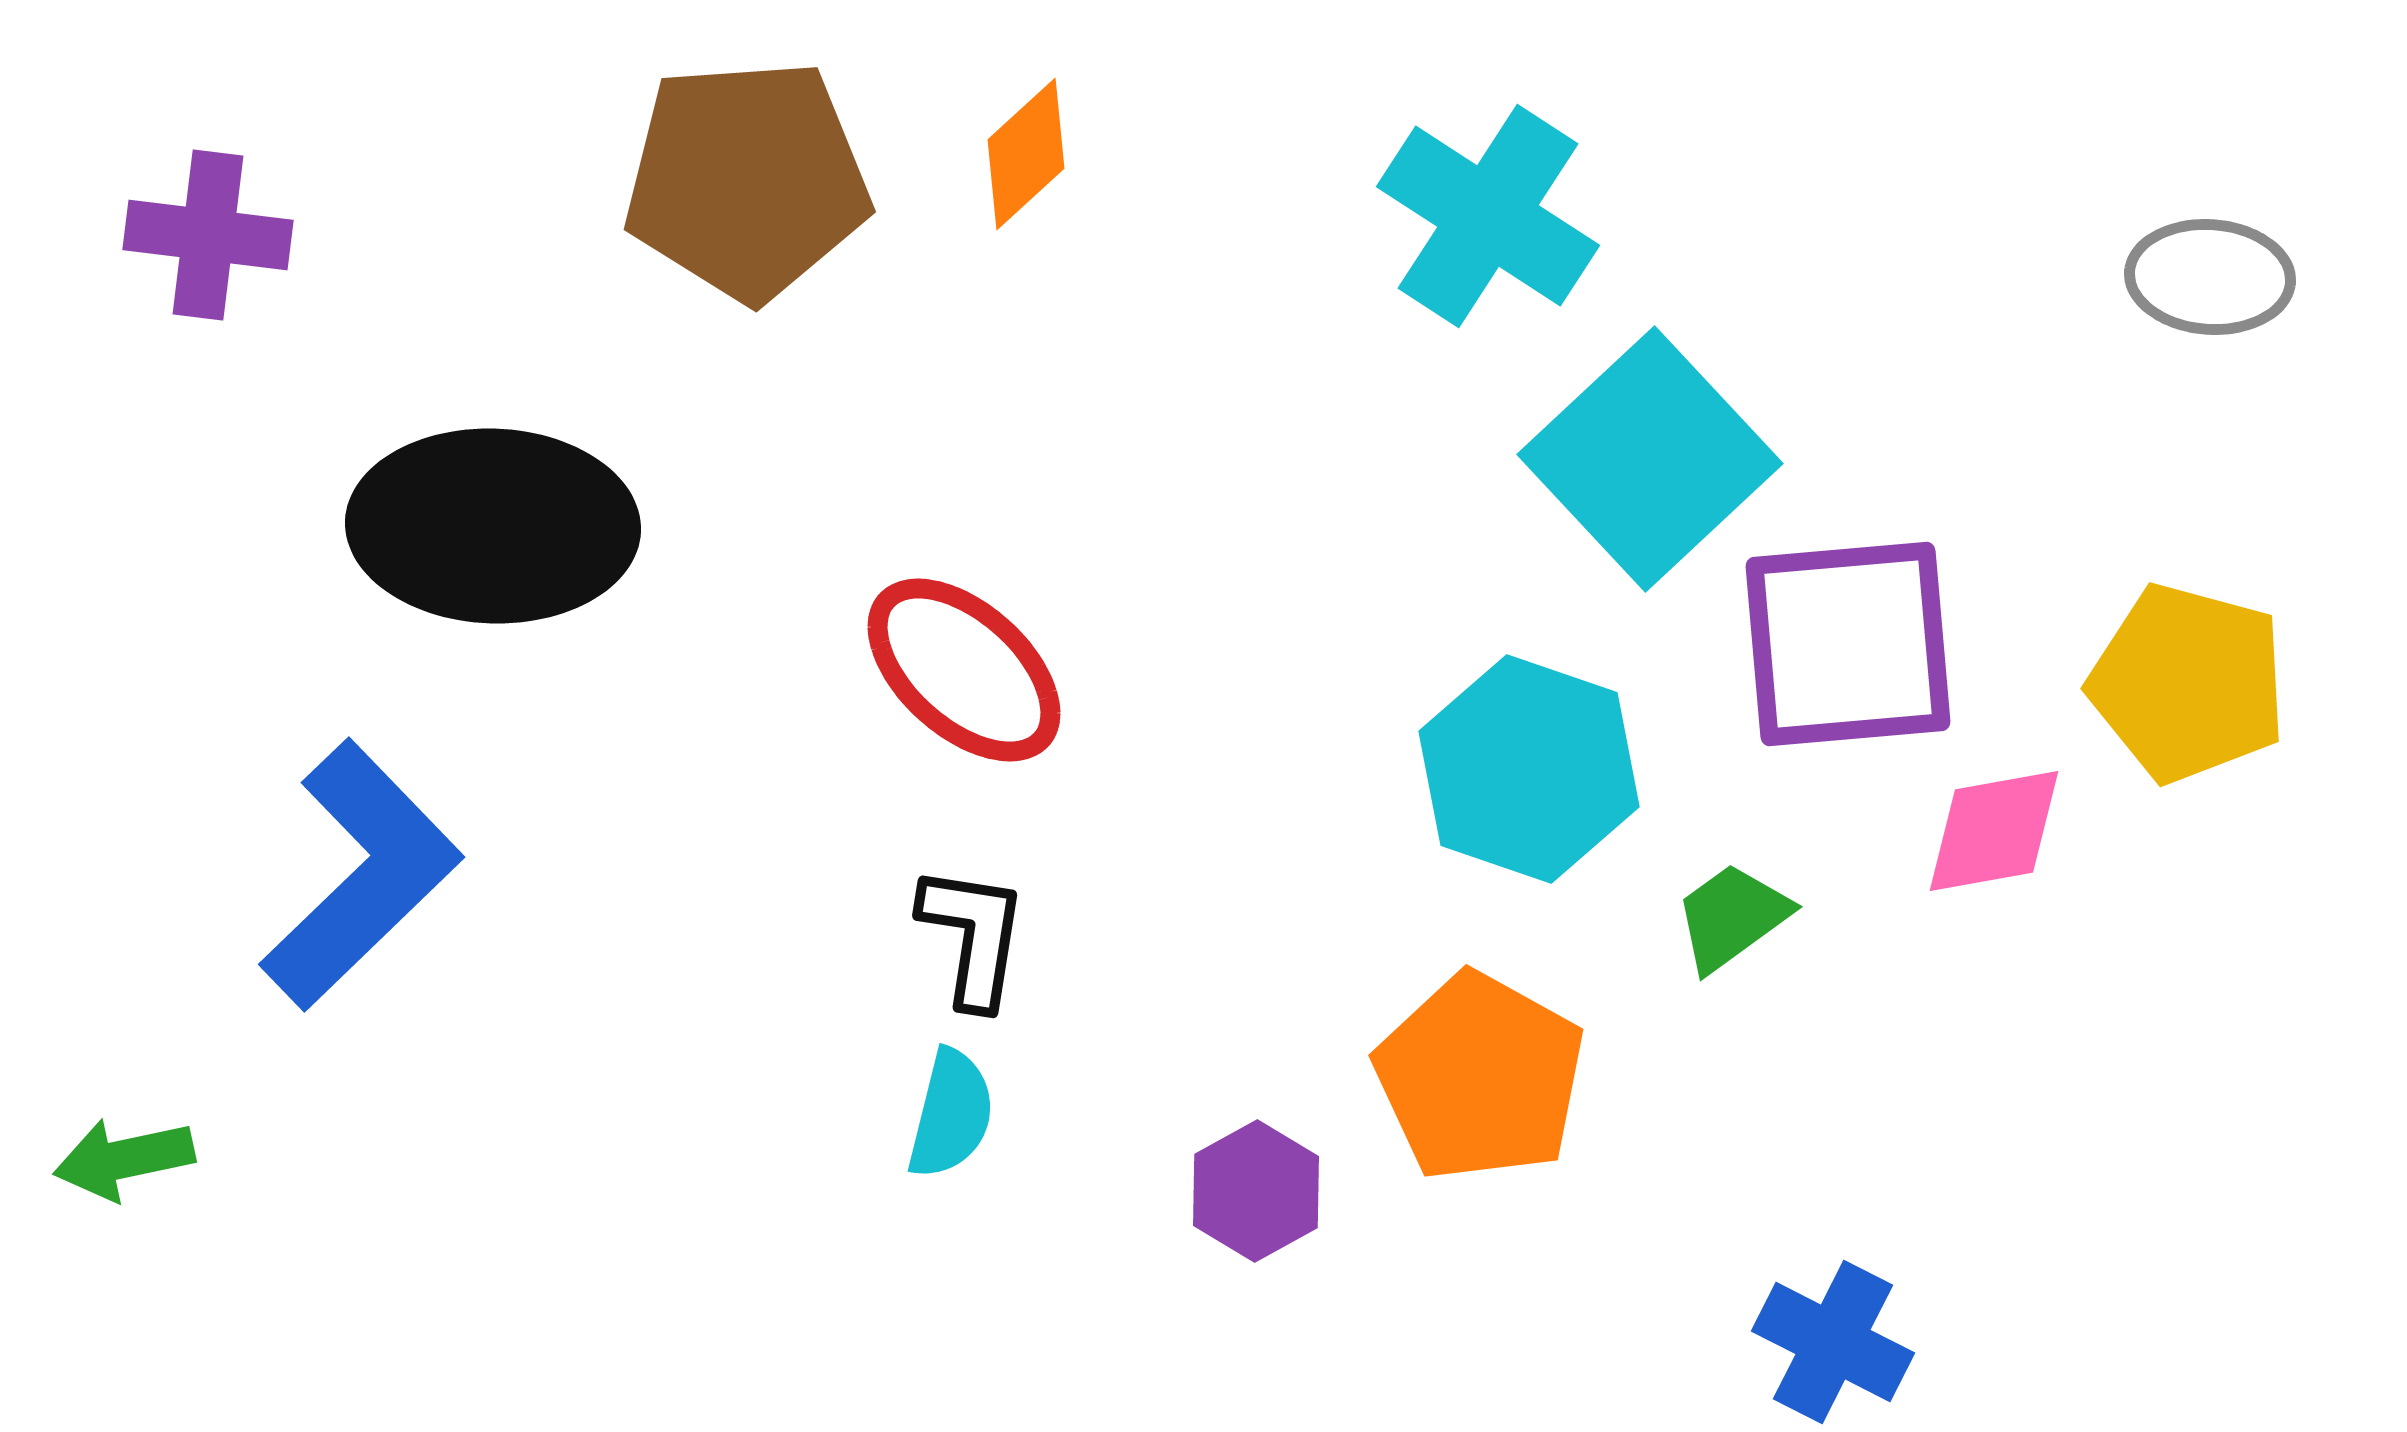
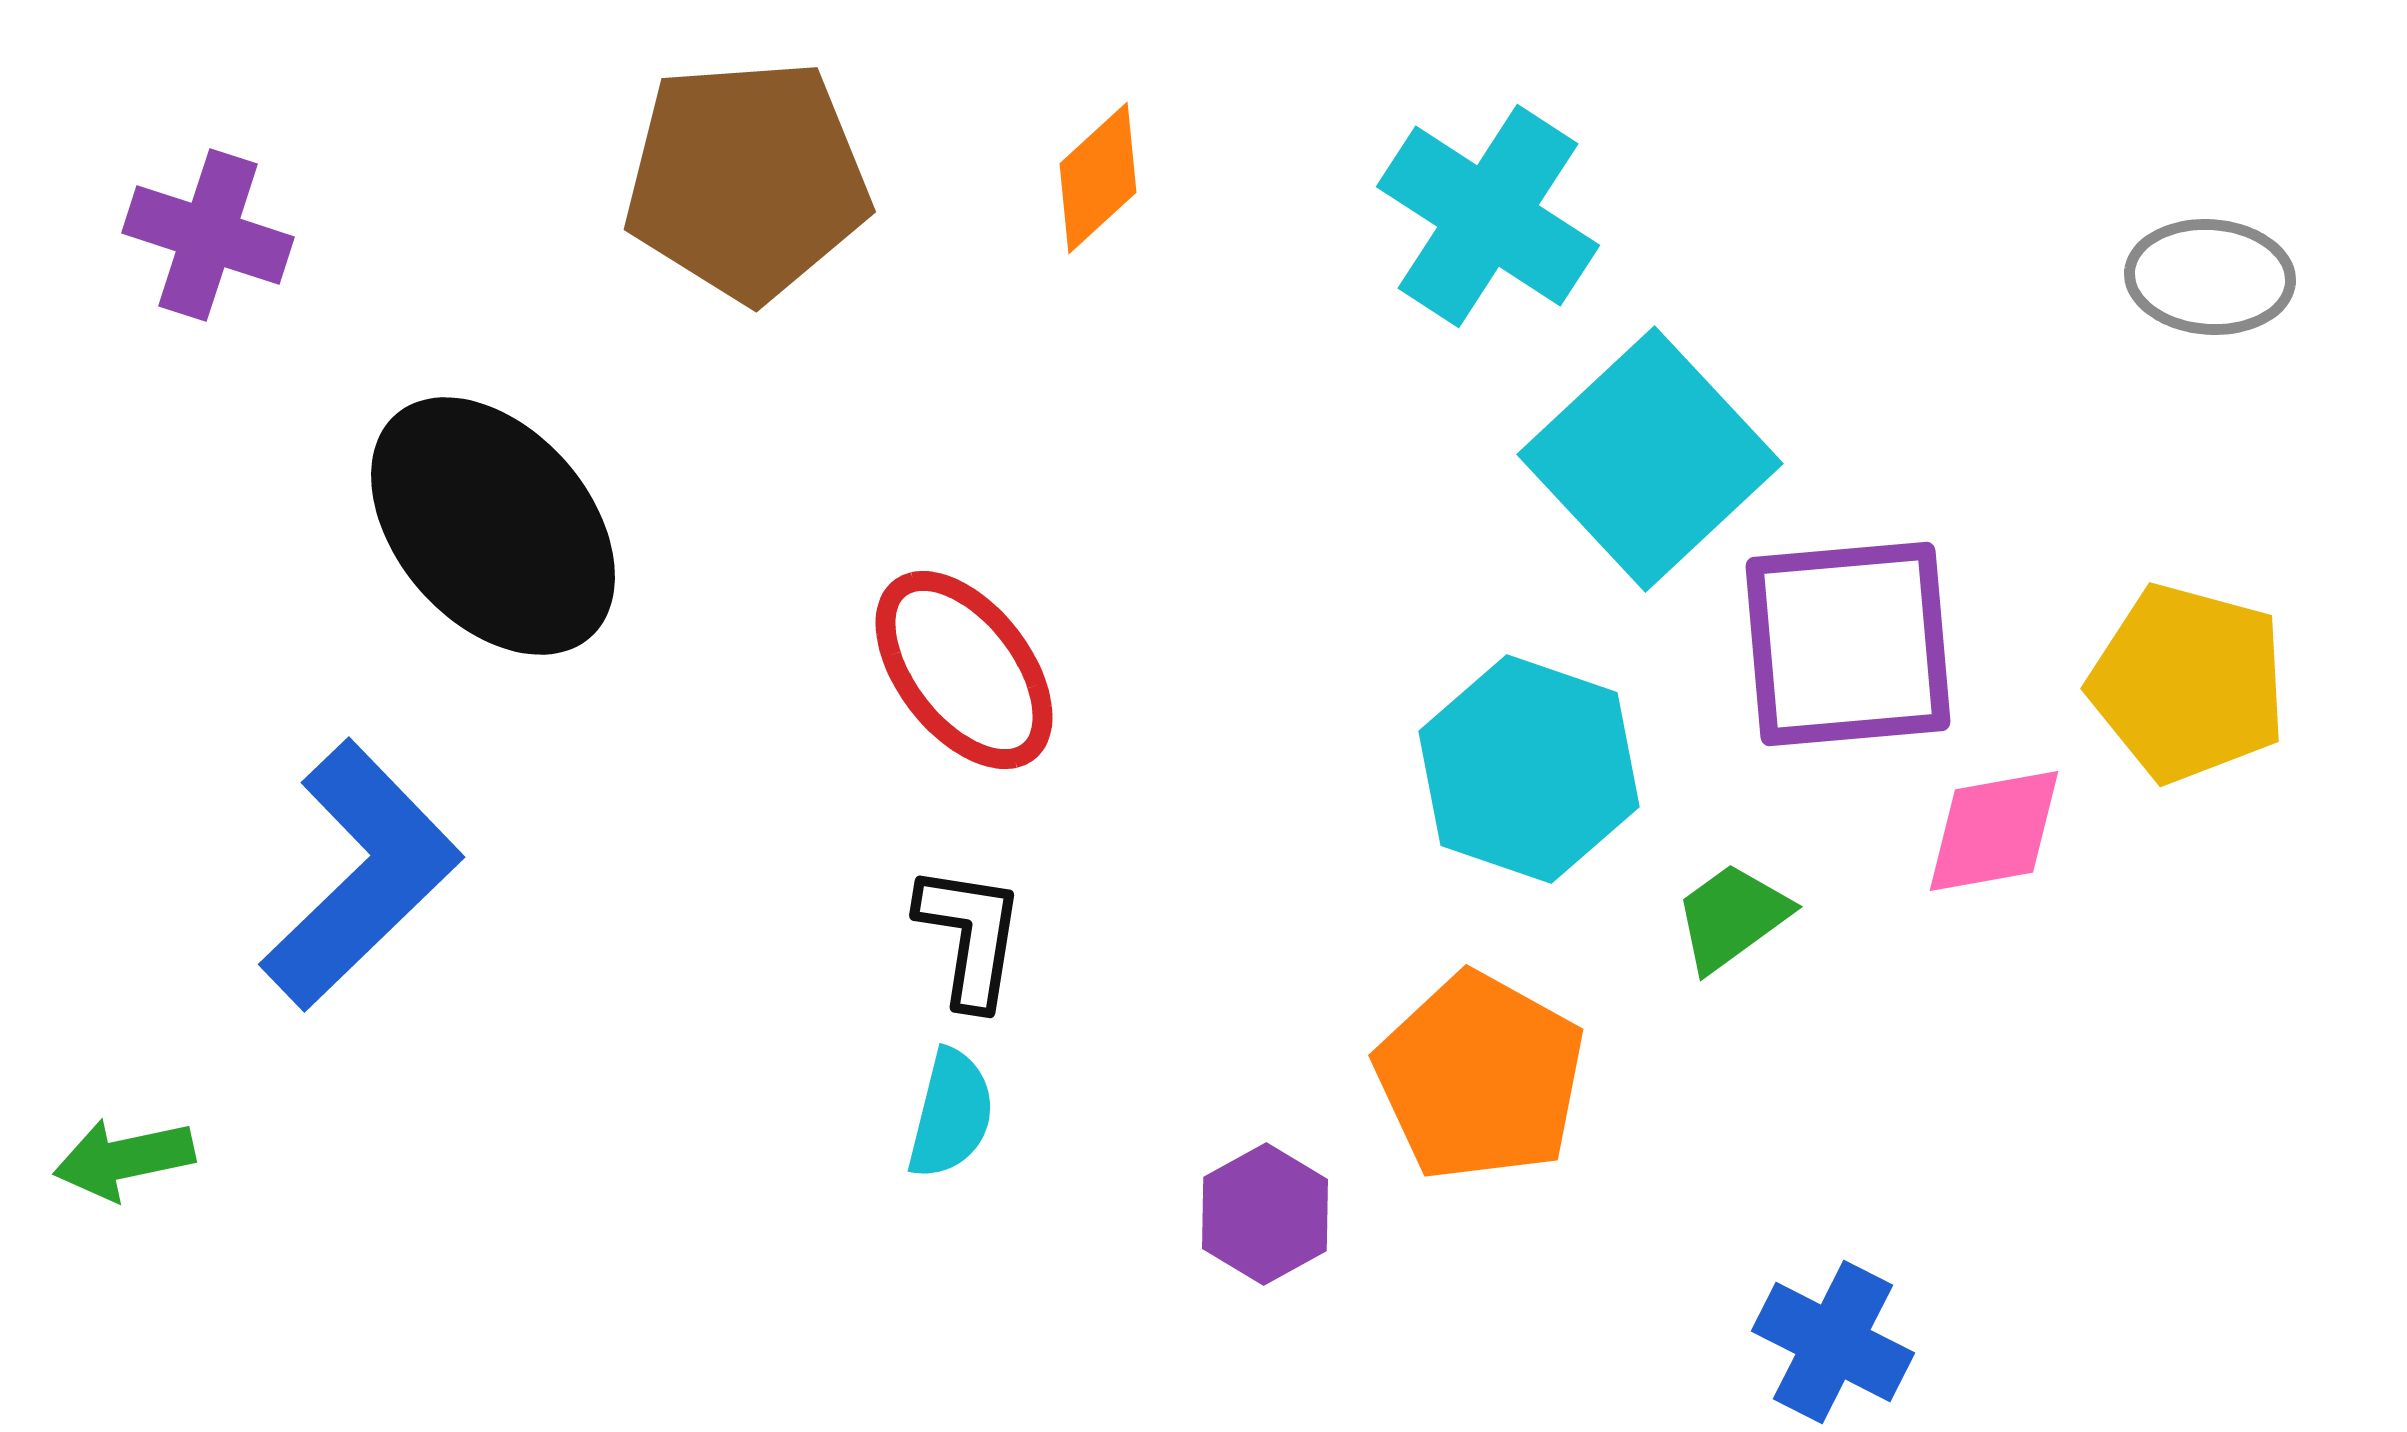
orange diamond: moved 72 px right, 24 px down
purple cross: rotated 11 degrees clockwise
black ellipse: rotated 47 degrees clockwise
red ellipse: rotated 10 degrees clockwise
black L-shape: moved 3 px left
purple hexagon: moved 9 px right, 23 px down
